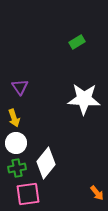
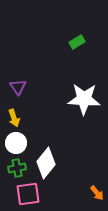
purple triangle: moved 2 px left
